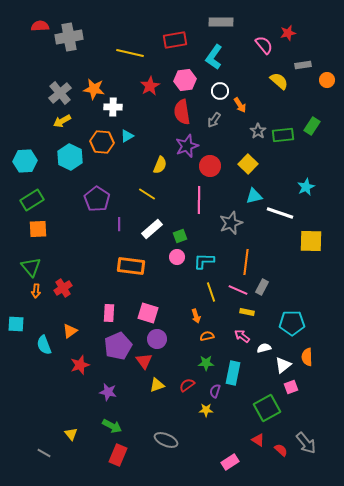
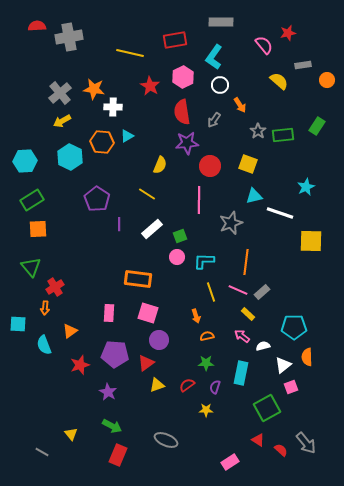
red semicircle at (40, 26): moved 3 px left
pink hexagon at (185, 80): moved 2 px left, 3 px up; rotated 20 degrees counterclockwise
red star at (150, 86): rotated 12 degrees counterclockwise
white circle at (220, 91): moved 6 px up
green rectangle at (312, 126): moved 5 px right
purple star at (187, 146): moved 3 px up; rotated 15 degrees clockwise
yellow square at (248, 164): rotated 24 degrees counterclockwise
orange rectangle at (131, 266): moved 7 px right, 13 px down
gray rectangle at (262, 287): moved 5 px down; rotated 21 degrees clockwise
red cross at (63, 288): moved 8 px left, 1 px up
orange arrow at (36, 291): moved 9 px right, 17 px down
yellow rectangle at (247, 312): moved 1 px right, 2 px down; rotated 32 degrees clockwise
cyan pentagon at (292, 323): moved 2 px right, 4 px down
cyan square at (16, 324): moved 2 px right
purple circle at (157, 339): moved 2 px right, 1 px down
purple pentagon at (118, 346): moved 3 px left, 8 px down; rotated 28 degrees clockwise
white semicircle at (264, 348): moved 1 px left, 2 px up
red triangle at (144, 361): moved 2 px right, 2 px down; rotated 30 degrees clockwise
cyan rectangle at (233, 373): moved 8 px right
purple semicircle at (215, 391): moved 4 px up
purple star at (108, 392): rotated 18 degrees clockwise
gray line at (44, 453): moved 2 px left, 1 px up
